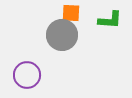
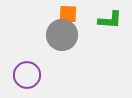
orange square: moved 3 px left, 1 px down
